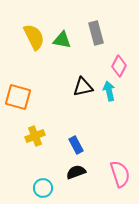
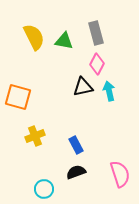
green triangle: moved 2 px right, 1 px down
pink diamond: moved 22 px left, 2 px up
cyan circle: moved 1 px right, 1 px down
